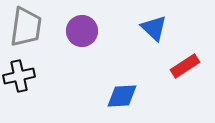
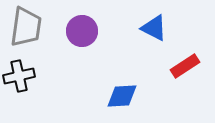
blue triangle: rotated 16 degrees counterclockwise
